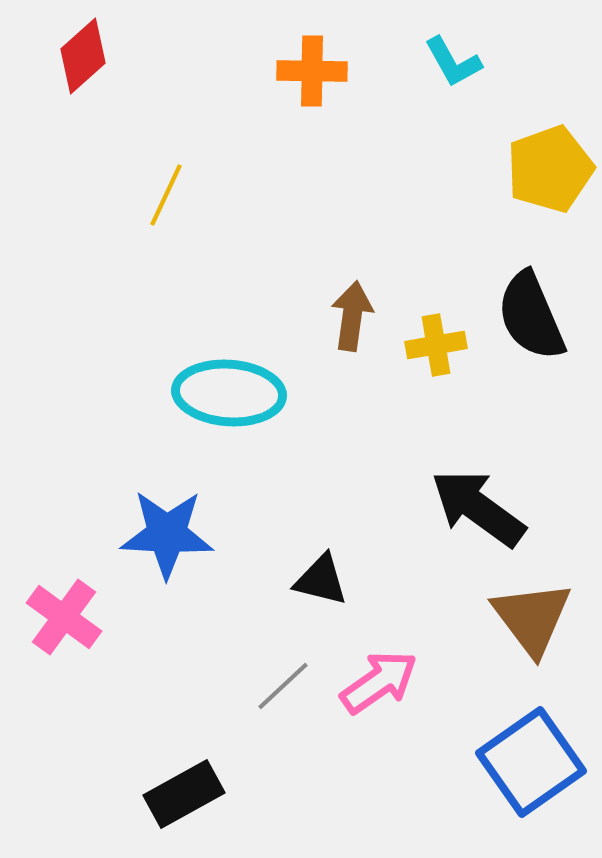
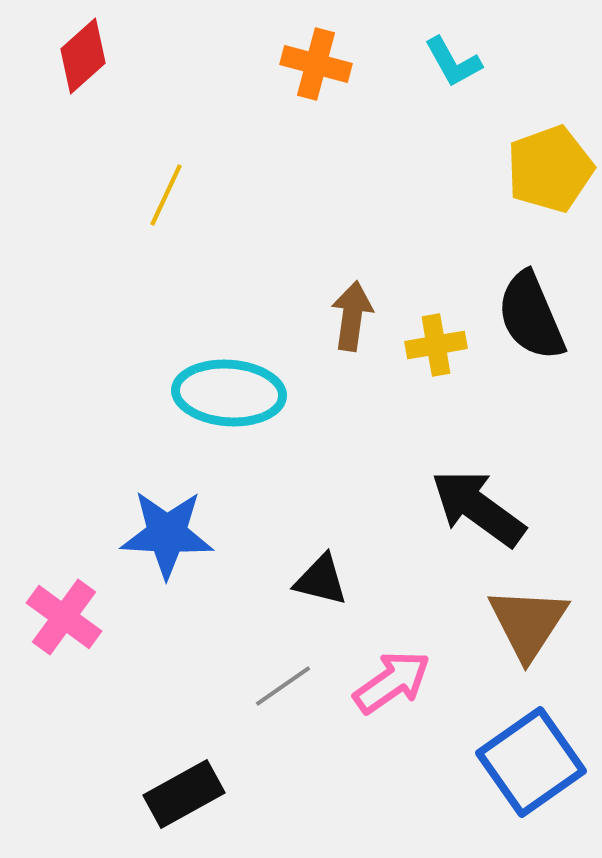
orange cross: moved 4 px right, 7 px up; rotated 14 degrees clockwise
brown triangle: moved 4 px left, 5 px down; rotated 10 degrees clockwise
pink arrow: moved 13 px right
gray line: rotated 8 degrees clockwise
